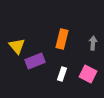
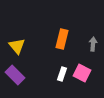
gray arrow: moved 1 px down
purple rectangle: moved 20 px left, 14 px down; rotated 66 degrees clockwise
pink square: moved 6 px left, 1 px up
